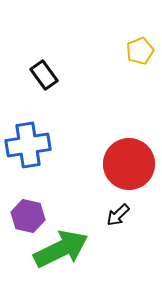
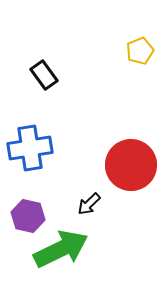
blue cross: moved 2 px right, 3 px down
red circle: moved 2 px right, 1 px down
black arrow: moved 29 px left, 11 px up
